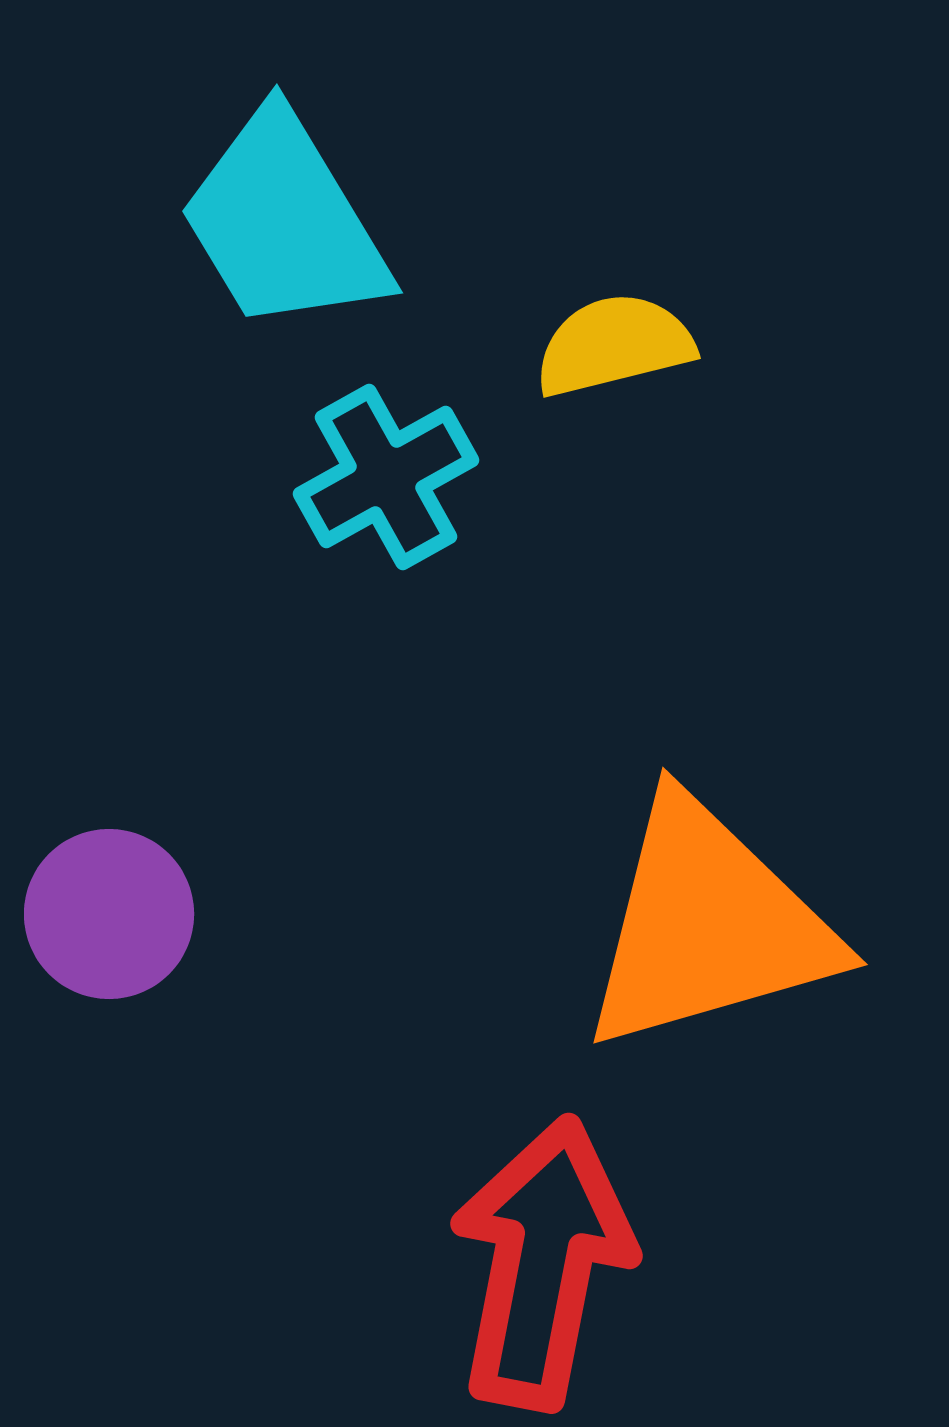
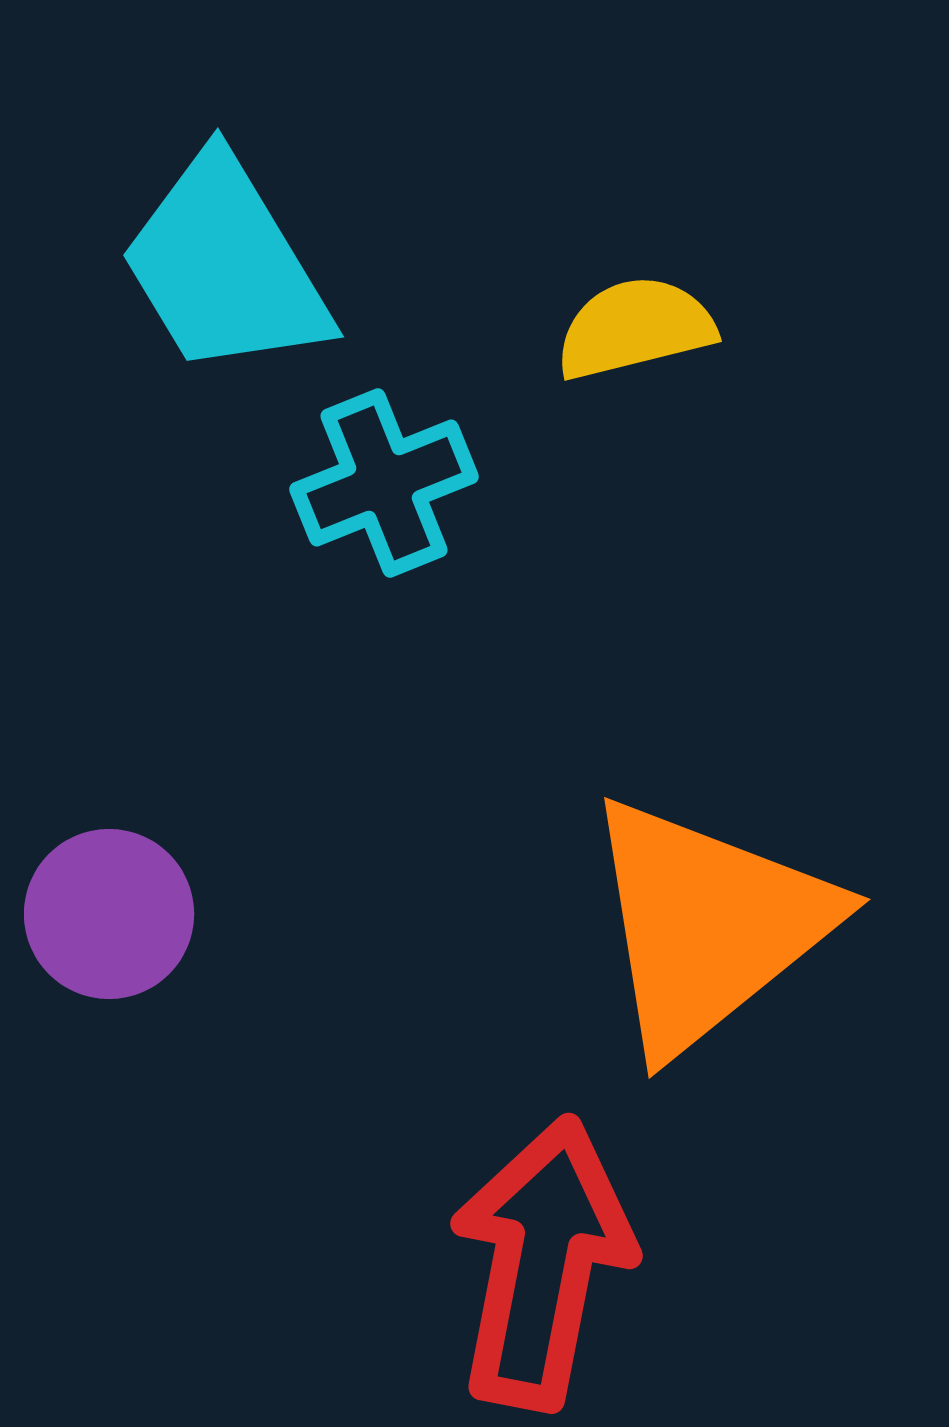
cyan trapezoid: moved 59 px left, 44 px down
yellow semicircle: moved 21 px right, 17 px up
cyan cross: moved 2 px left, 6 px down; rotated 7 degrees clockwise
orange triangle: rotated 23 degrees counterclockwise
